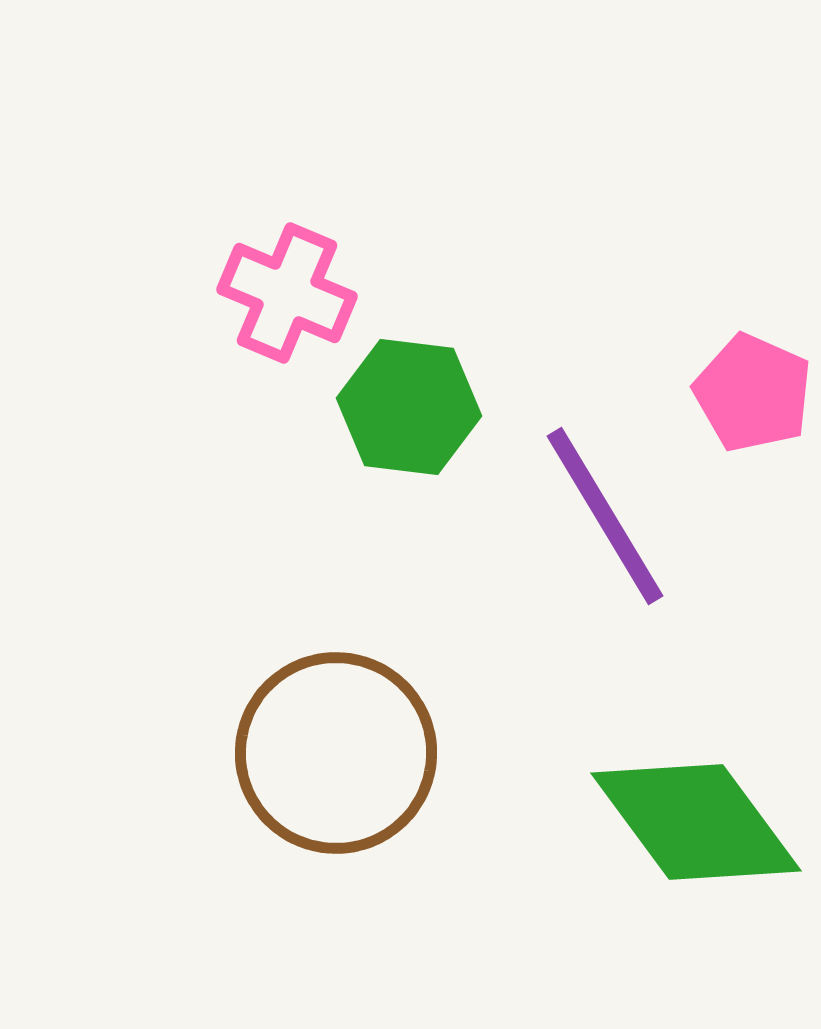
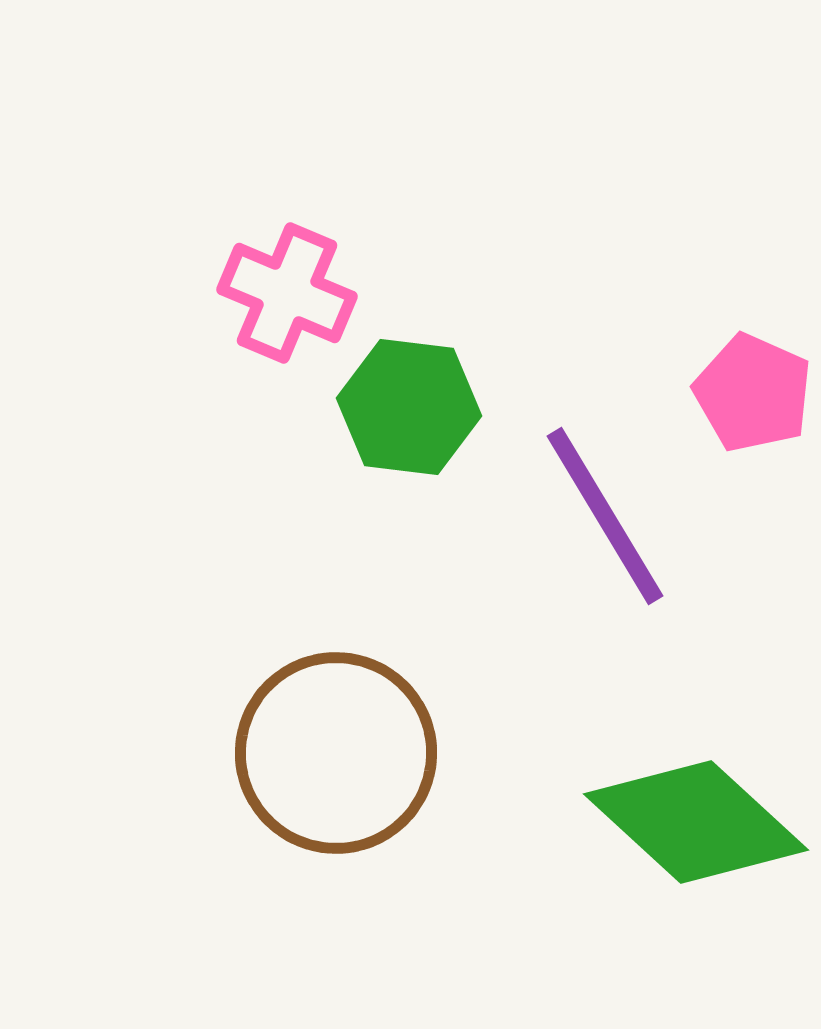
green diamond: rotated 11 degrees counterclockwise
